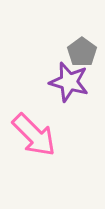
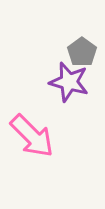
pink arrow: moved 2 px left, 1 px down
